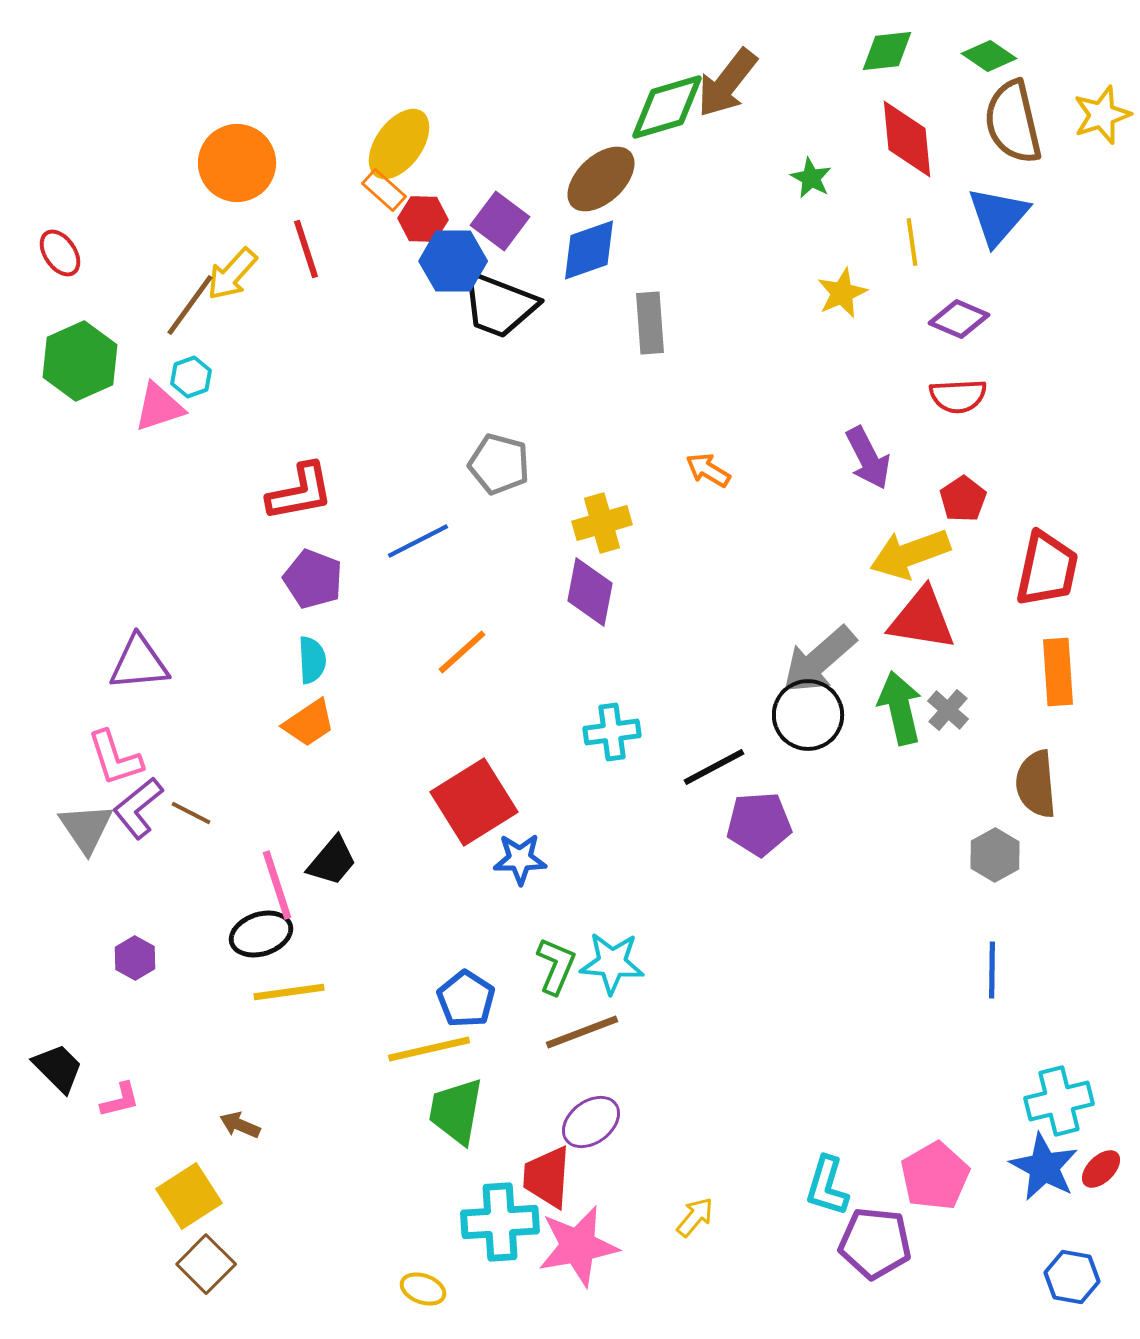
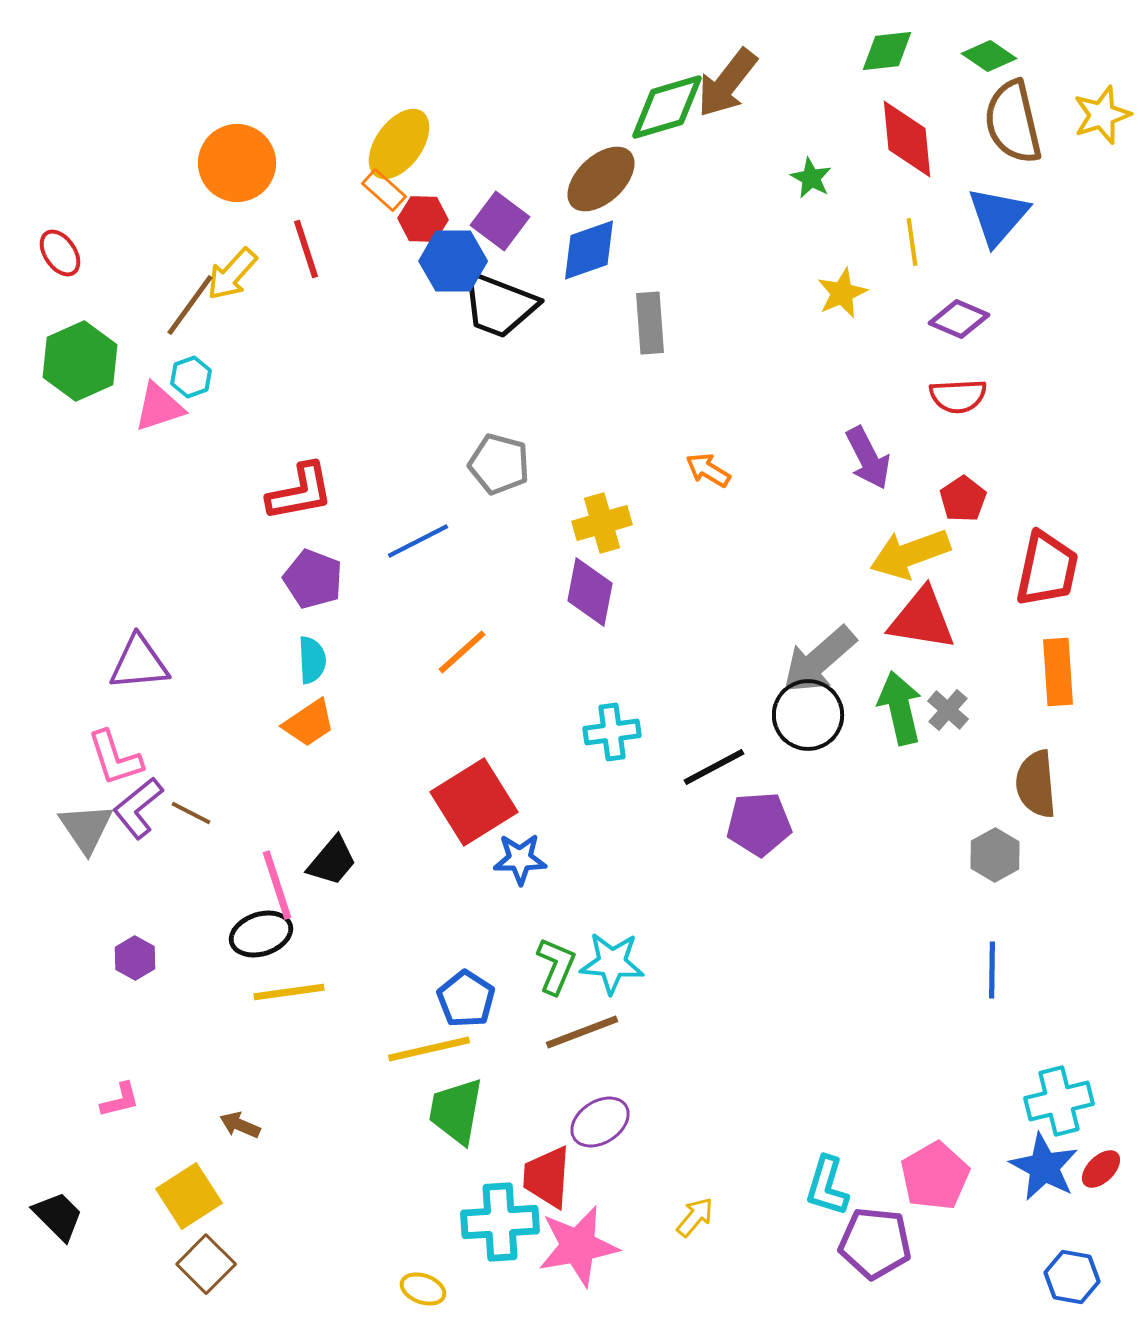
black trapezoid at (58, 1068): moved 148 px down
purple ellipse at (591, 1122): moved 9 px right; rotated 4 degrees clockwise
